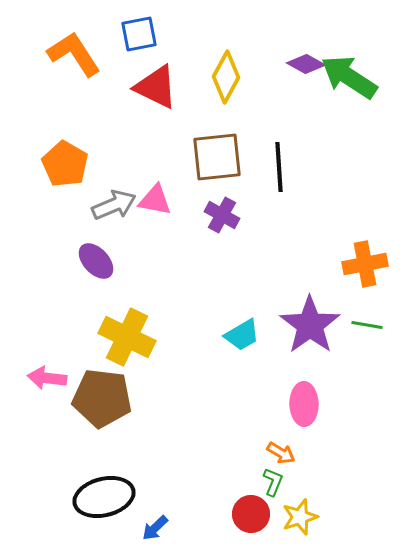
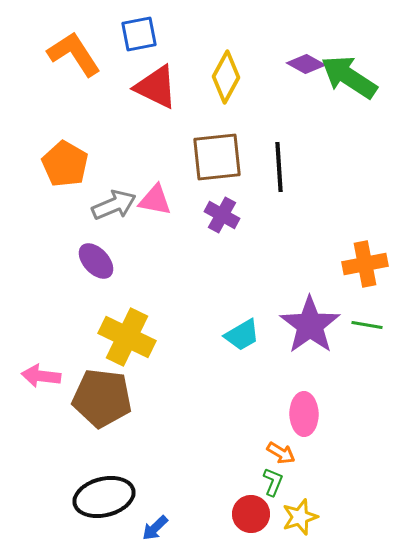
pink arrow: moved 6 px left, 2 px up
pink ellipse: moved 10 px down
